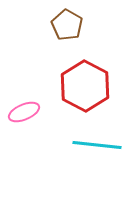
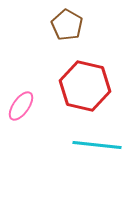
red hexagon: rotated 15 degrees counterclockwise
pink ellipse: moved 3 px left, 6 px up; rotated 32 degrees counterclockwise
